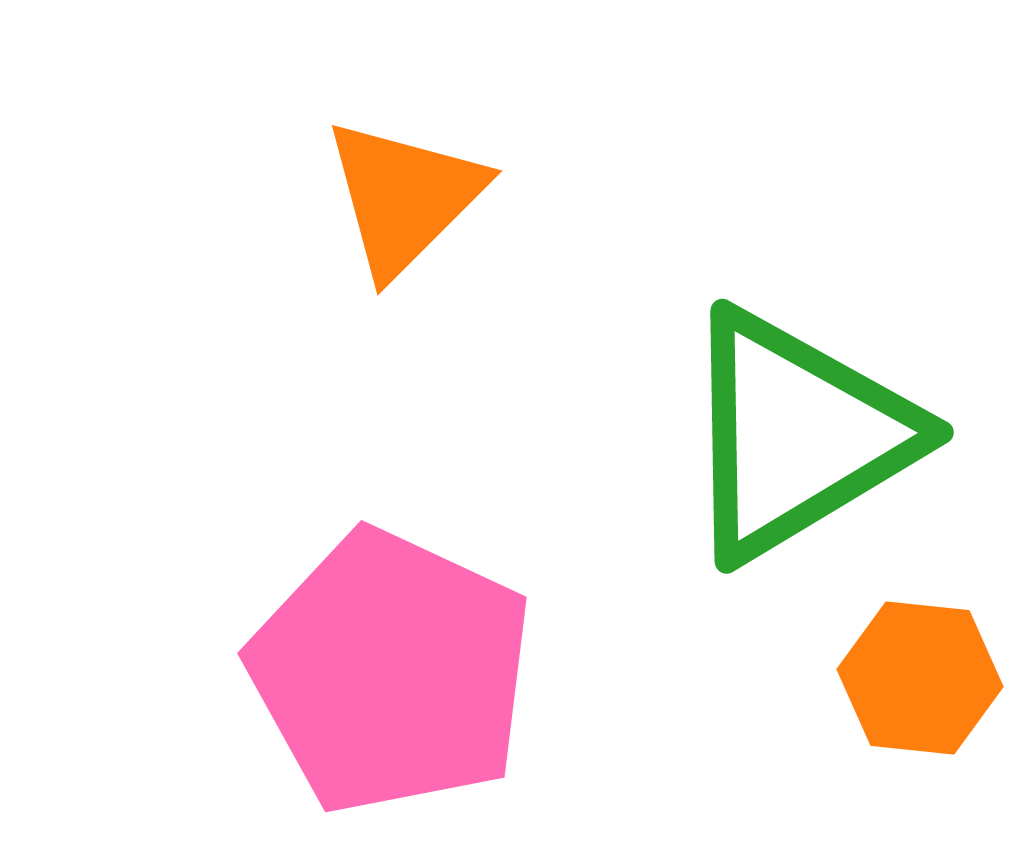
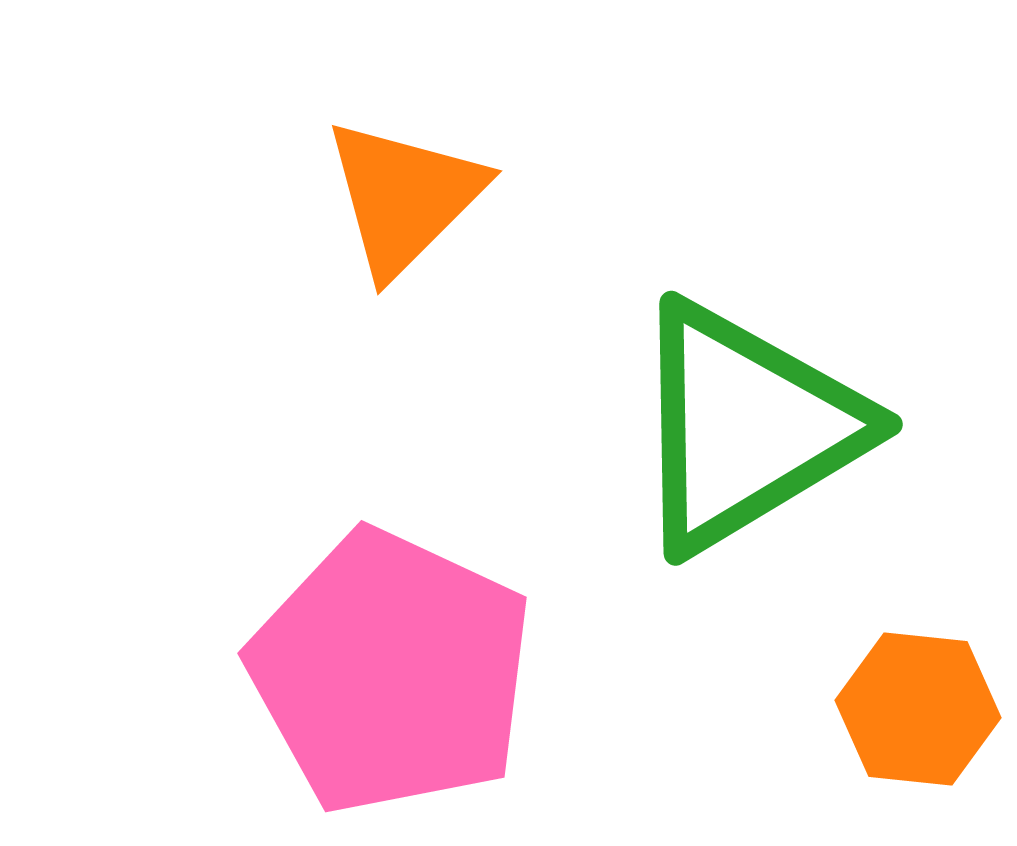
green triangle: moved 51 px left, 8 px up
orange hexagon: moved 2 px left, 31 px down
